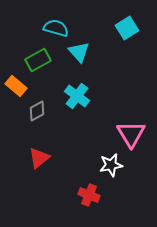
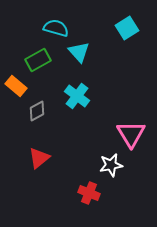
red cross: moved 2 px up
